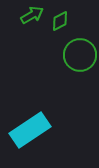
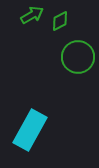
green circle: moved 2 px left, 2 px down
cyan rectangle: rotated 27 degrees counterclockwise
